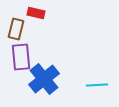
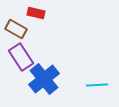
brown rectangle: rotated 75 degrees counterclockwise
purple rectangle: rotated 28 degrees counterclockwise
